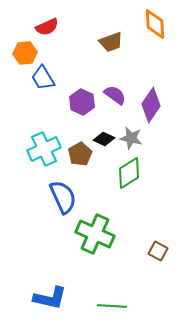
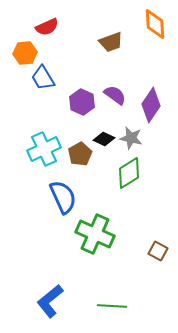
blue L-shape: moved 3 px down; rotated 128 degrees clockwise
